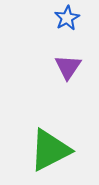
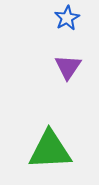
green triangle: rotated 24 degrees clockwise
